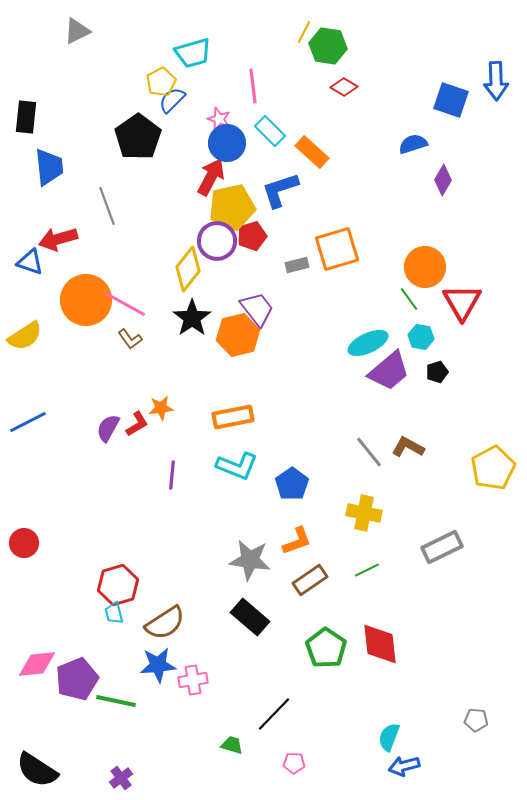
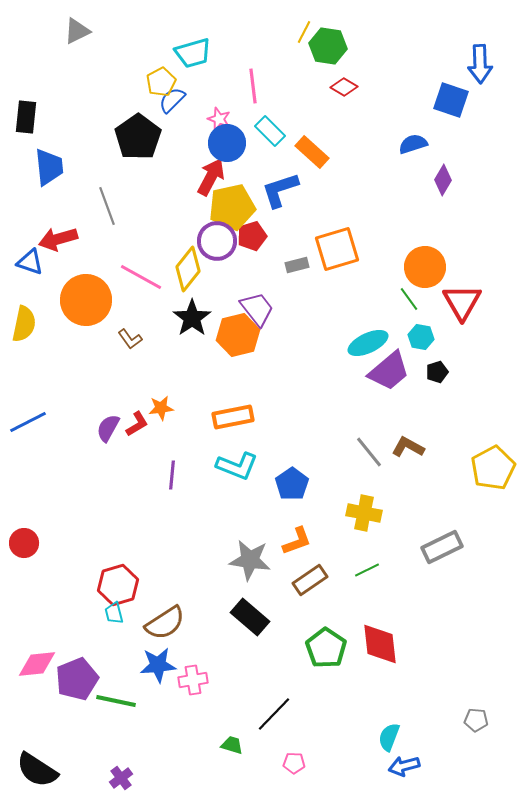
blue arrow at (496, 81): moved 16 px left, 17 px up
pink line at (125, 304): moved 16 px right, 27 px up
yellow semicircle at (25, 336): moved 1 px left, 12 px up; rotated 45 degrees counterclockwise
